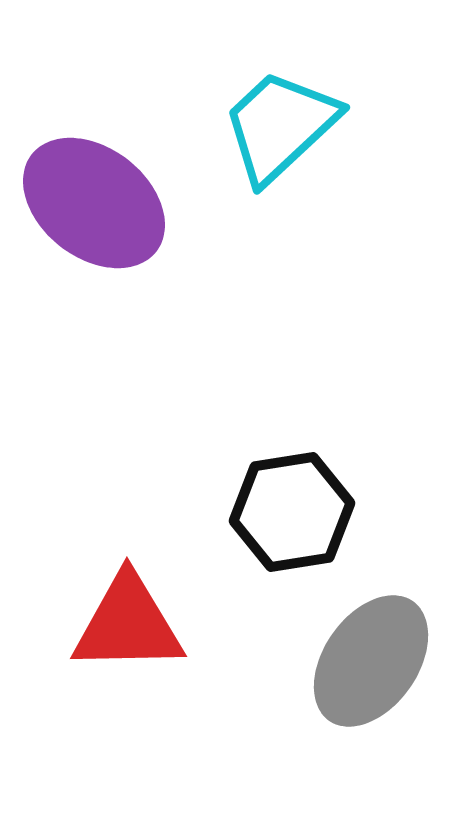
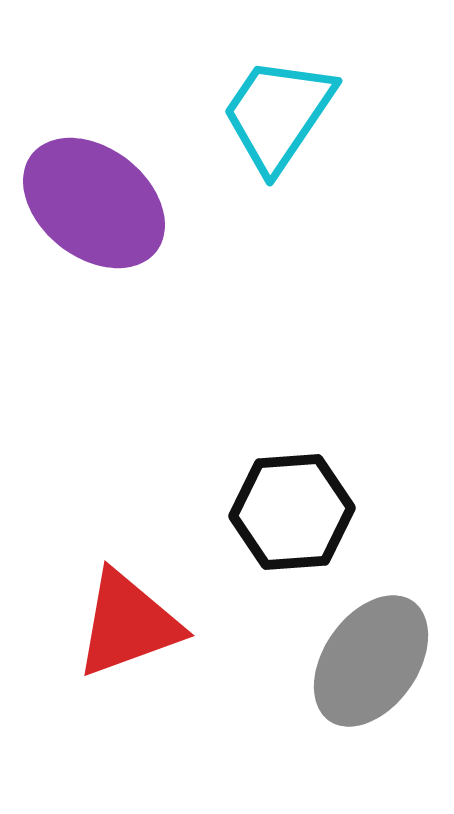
cyan trapezoid: moved 2 px left, 12 px up; rotated 13 degrees counterclockwise
black hexagon: rotated 5 degrees clockwise
red triangle: rotated 19 degrees counterclockwise
